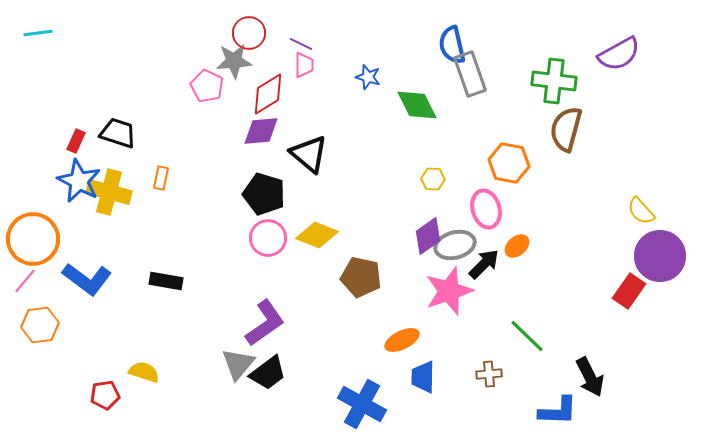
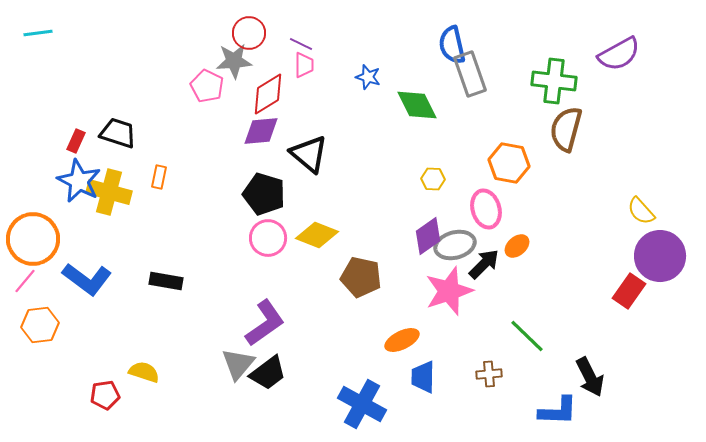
orange rectangle at (161, 178): moved 2 px left, 1 px up
